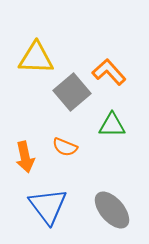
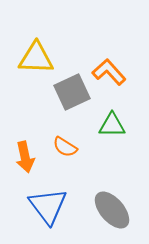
gray square: rotated 15 degrees clockwise
orange semicircle: rotated 10 degrees clockwise
